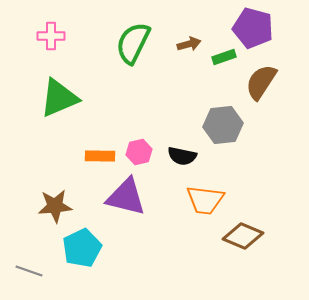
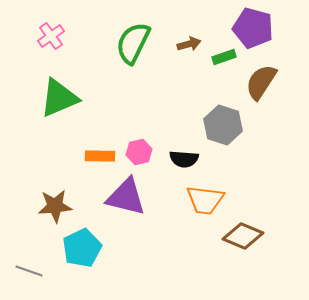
pink cross: rotated 36 degrees counterclockwise
gray hexagon: rotated 24 degrees clockwise
black semicircle: moved 2 px right, 3 px down; rotated 8 degrees counterclockwise
